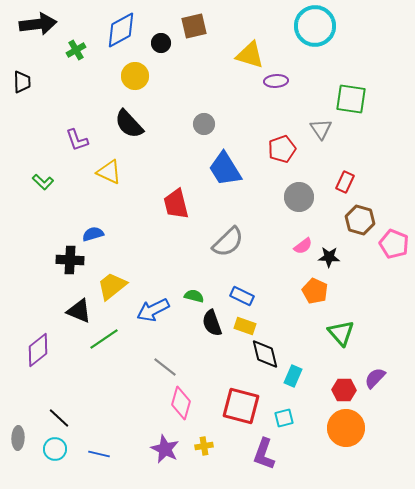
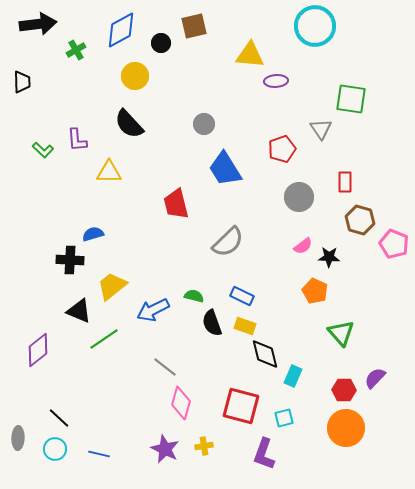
yellow triangle at (250, 55): rotated 12 degrees counterclockwise
purple L-shape at (77, 140): rotated 15 degrees clockwise
yellow triangle at (109, 172): rotated 24 degrees counterclockwise
green L-shape at (43, 182): moved 32 px up
red rectangle at (345, 182): rotated 25 degrees counterclockwise
